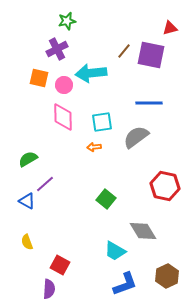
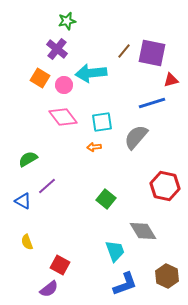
red triangle: moved 1 px right, 52 px down
purple cross: rotated 25 degrees counterclockwise
purple square: moved 1 px right, 2 px up
orange square: moved 1 px right; rotated 18 degrees clockwise
blue line: moved 3 px right; rotated 16 degrees counterclockwise
pink diamond: rotated 36 degrees counterclockwise
gray semicircle: rotated 12 degrees counterclockwise
purple line: moved 2 px right, 2 px down
blue triangle: moved 4 px left
cyan trapezoid: rotated 140 degrees counterclockwise
brown hexagon: rotated 10 degrees counterclockwise
purple semicircle: rotated 48 degrees clockwise
